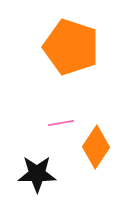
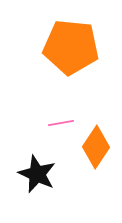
orange pentagon: rotated 12 degrees counterclockwise
black star: rotated 24 degrees clockwise
